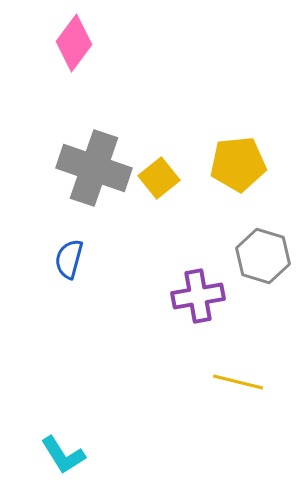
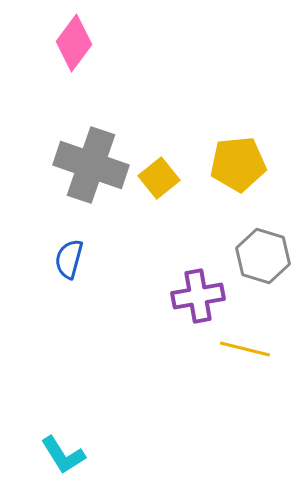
gray cross: moved 3 px left, 3 px up
yellow line: moved 7 px right, 33 px up
